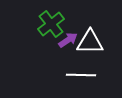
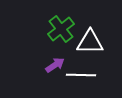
green cross: moved 10 px right, 5 px down
purple arrow: moved 13 px left, 25 px down
